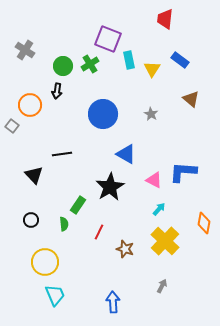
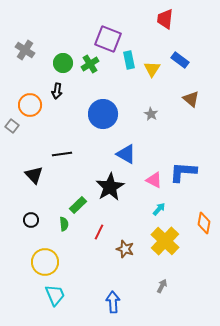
green circle: moved 3 px up
green rectangle: rotated 12 degrees clockwise
